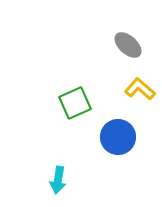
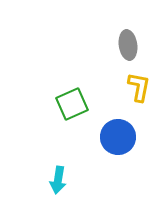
gray ellipse: rotated 40 degrees clockwise
yellow L-shape: moved 1 px left, 2 px up; rotated 60 degrees clockwise
green square: moved 3 px left, 1 px down
